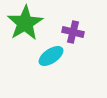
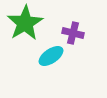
purple cross: moved 1 px down
